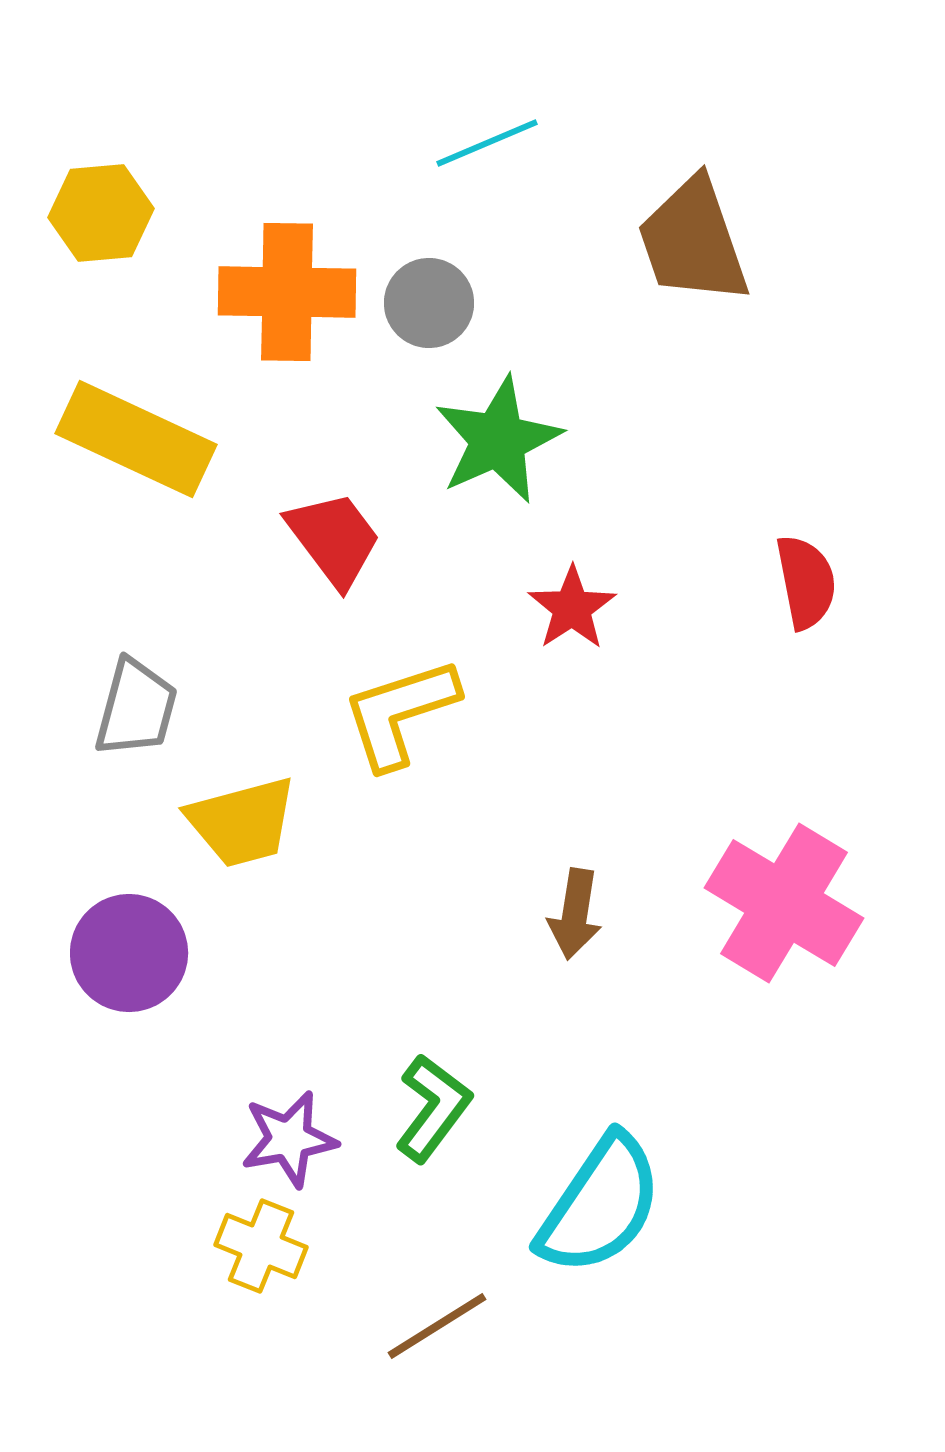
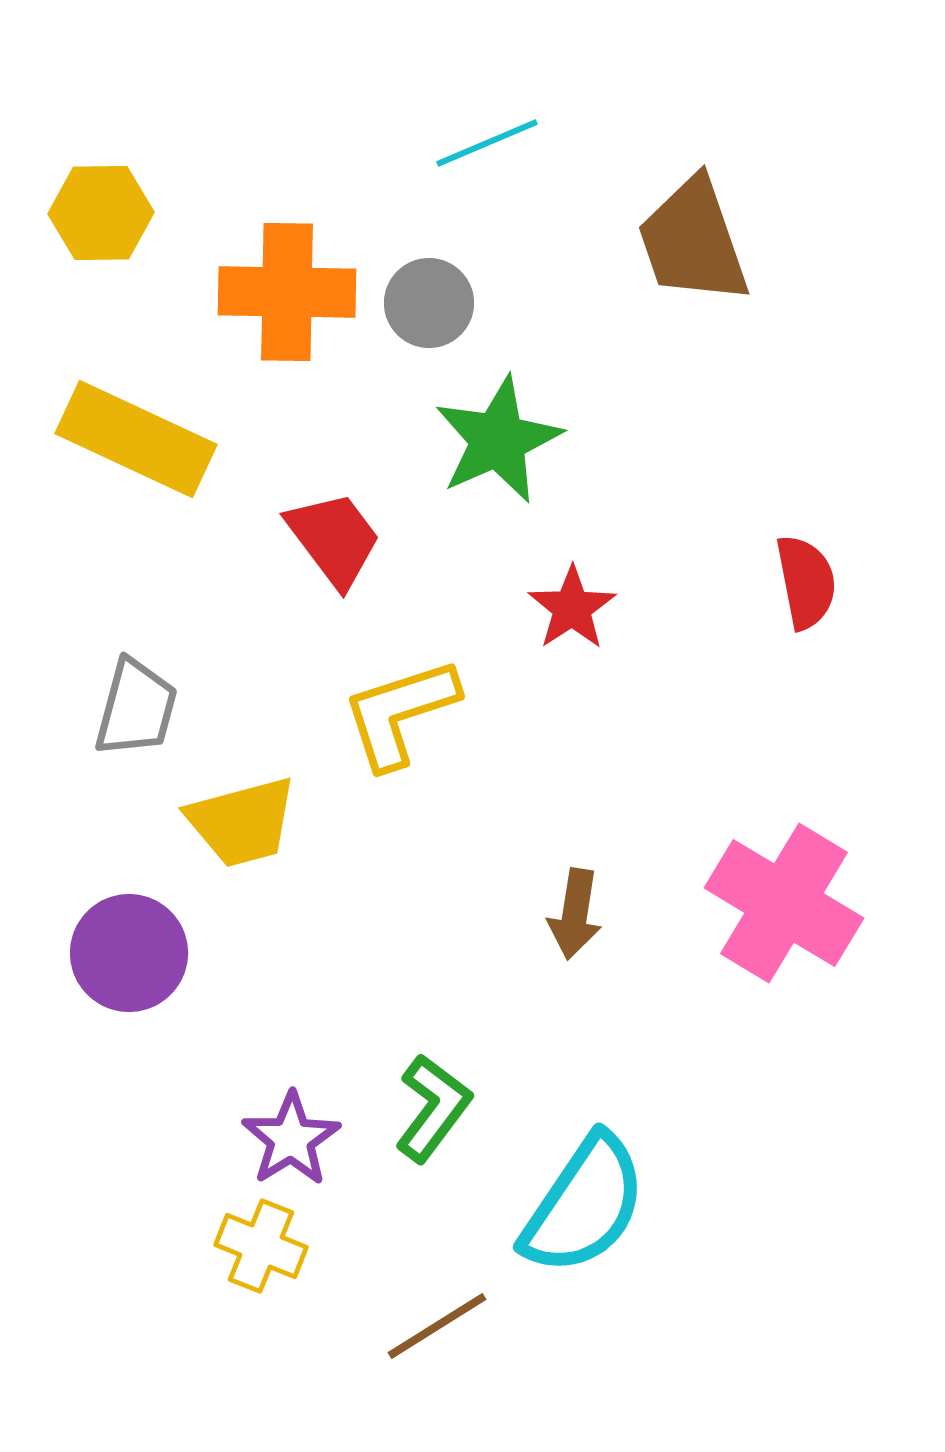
yellow hexagon: rotated 4 degrees clockwise
purple star: moved 2 px right; rotated 22 degrees counterclockwise
cyan semicircle: moved 16 px left
